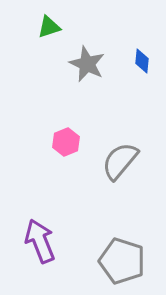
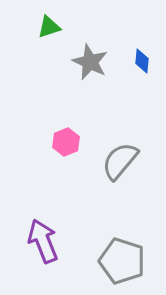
gray star: moved 3 px right, 2 px up
purple arrow: moved 3 px right
